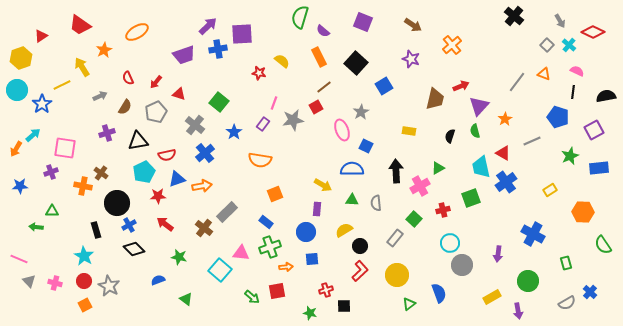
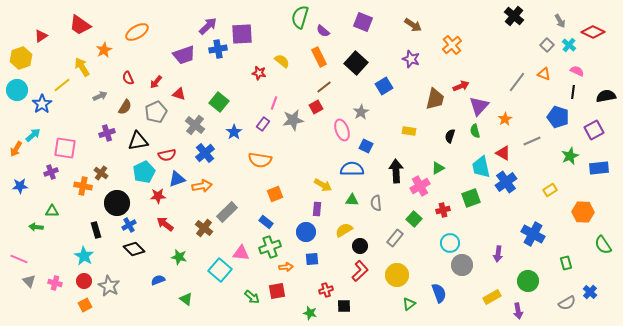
yellow line at (62, 85): rotated 12 degrees counterclockwise
